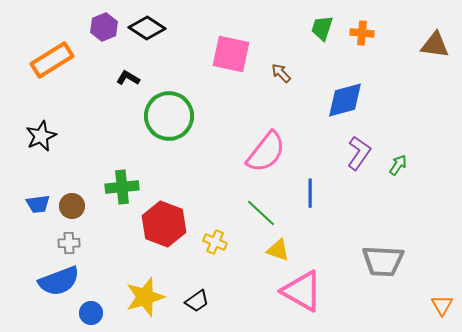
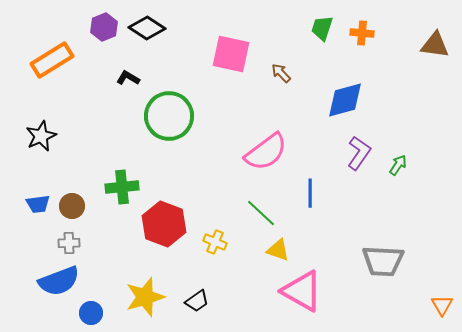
pink semicircle: rotated 15 degrees clockwise
